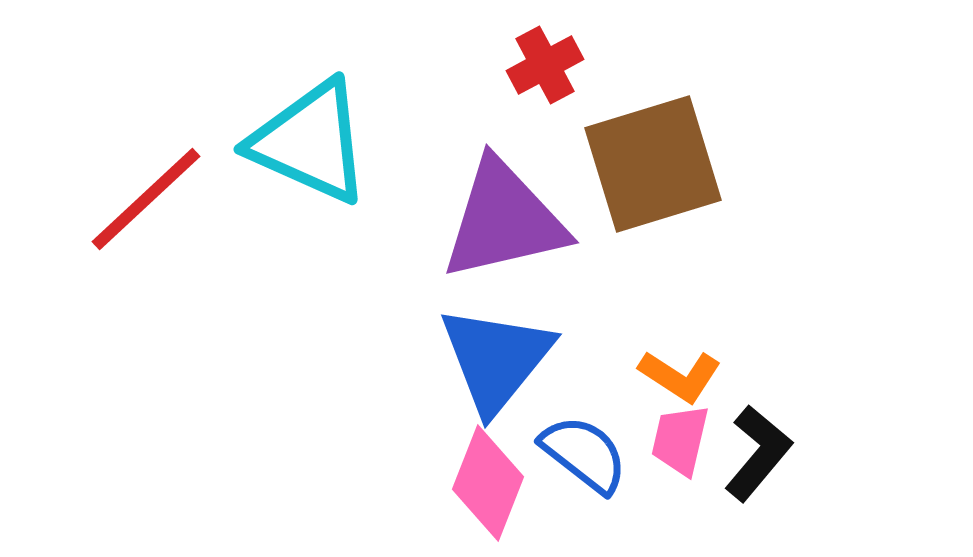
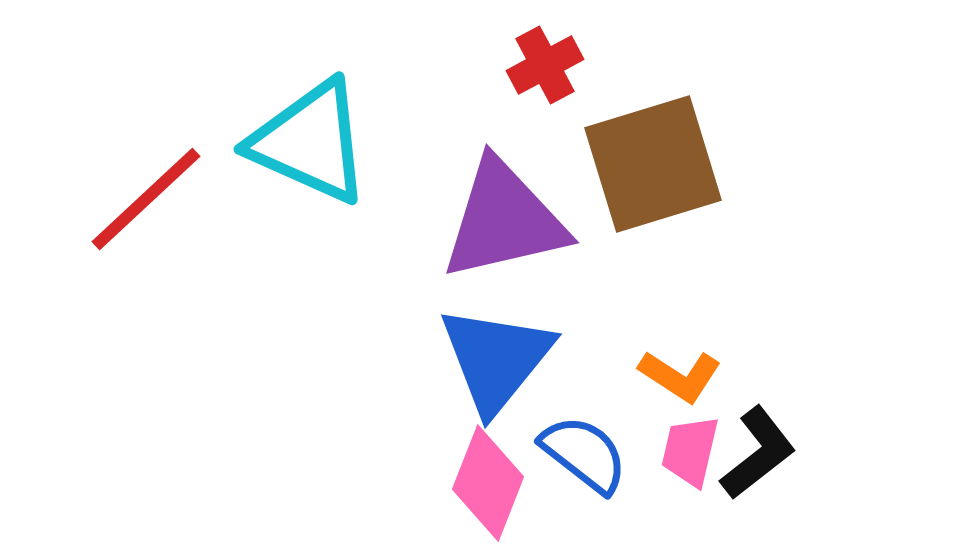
pink trapezoid: moved 10 px right, 11 px down
black L-shape: rotated 12 degrees clockwise
